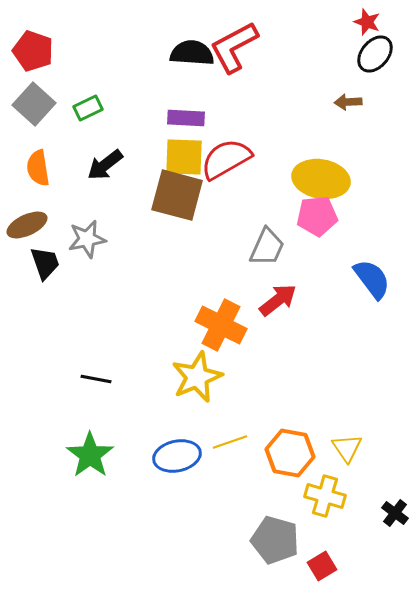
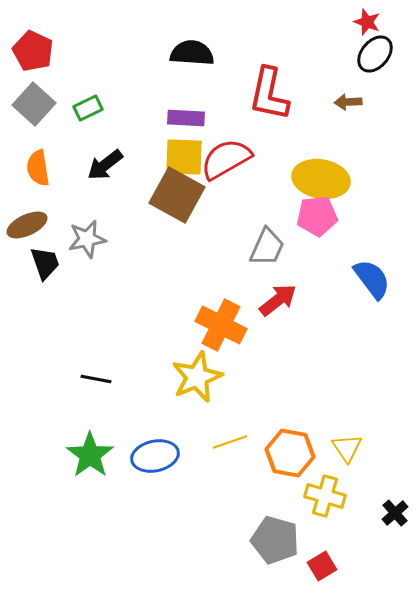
red L-shape: moved 35 px right, 47 px down; rotated 50 degrees counterclockwise
red pentagon: rotated 6 degrees clockwise
brown square: rotated 14 degrees clockwise
blue ellipse: moved 22 px left
black cross: rotated 12 degrees clockwise
